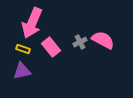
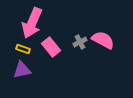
purple triangle: moved 1 px up
